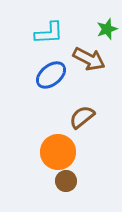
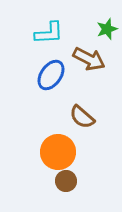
blue ellipse: rotated 16 degrees counterclockwise
brown semicircle: rotated 100 degrees counterclockwise
